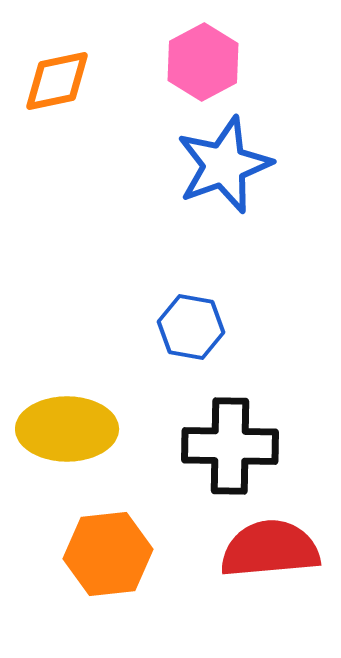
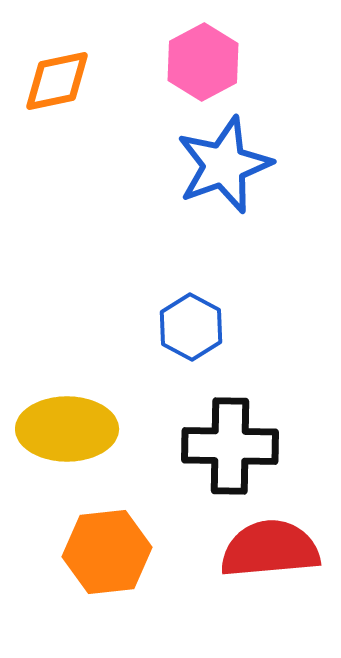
blue hexagon: rotated 18 degrees clockwise
orange hexagon: moved 1 px left, 2 px up
